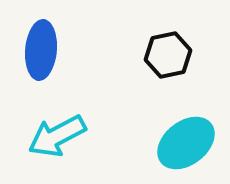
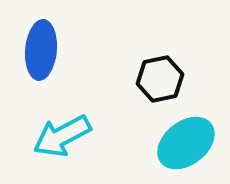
black hexagon: moved 8 px left, 24 px down
cyan arrow: moved 5 px right
